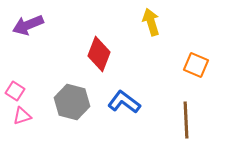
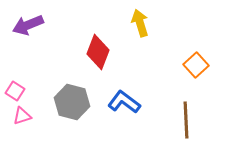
yellow arrow: moved 11 px left, 1 px down
red diamond: moved 1 px left, 2 px up
orange square: rotated 25 degrees clockwise
